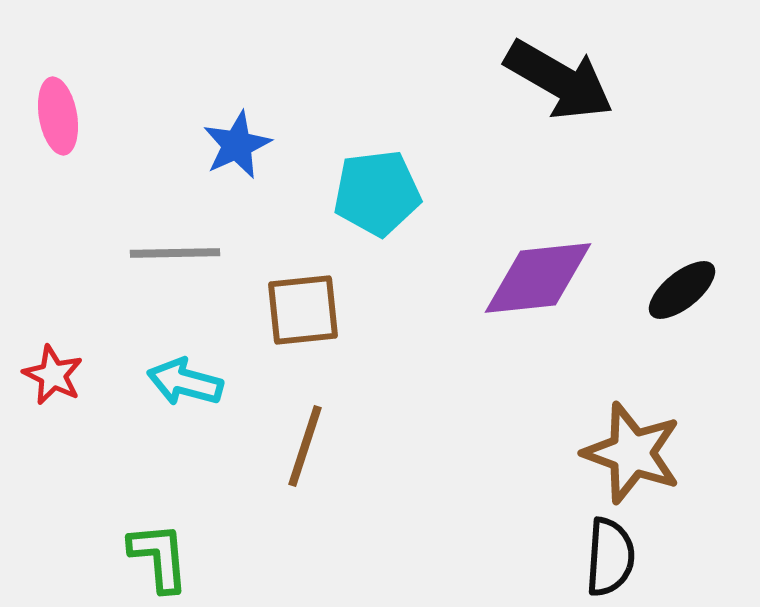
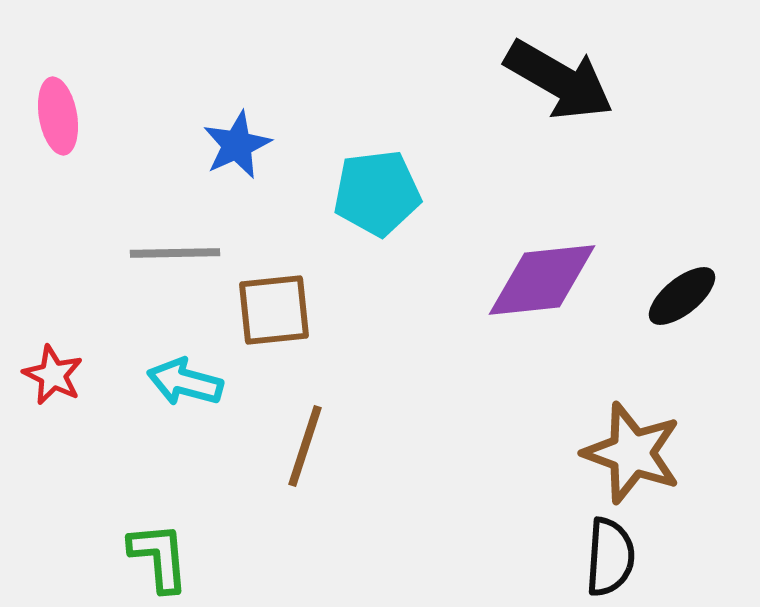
purple diamond: moved 4 px right, 2 px down
black ellipse: moved 6 px down
brown square: moved 29 px left
